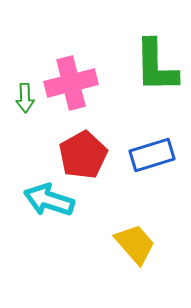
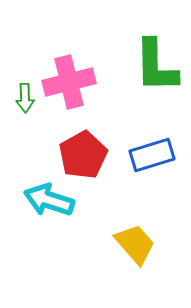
pink cross: moved 2 px left, 1 px up
